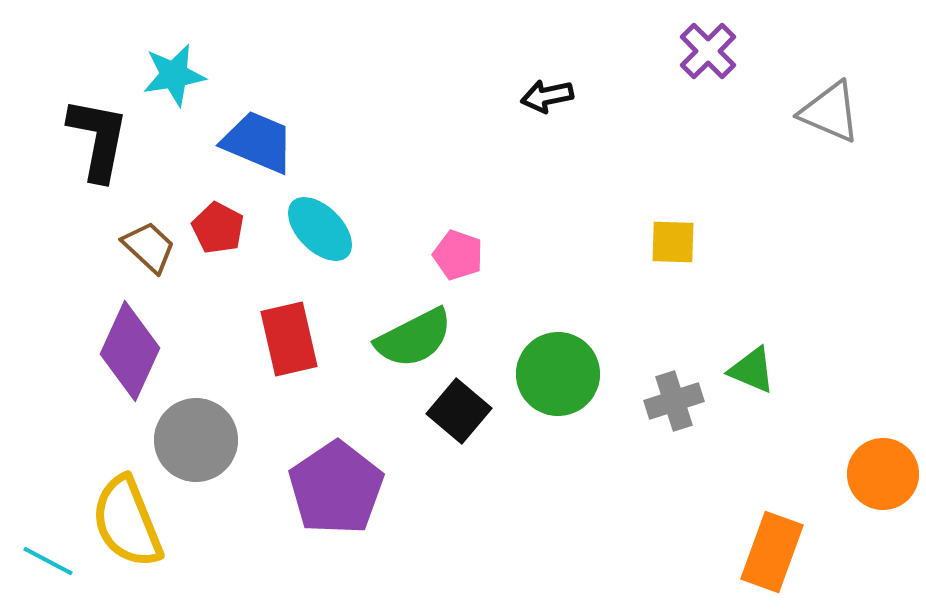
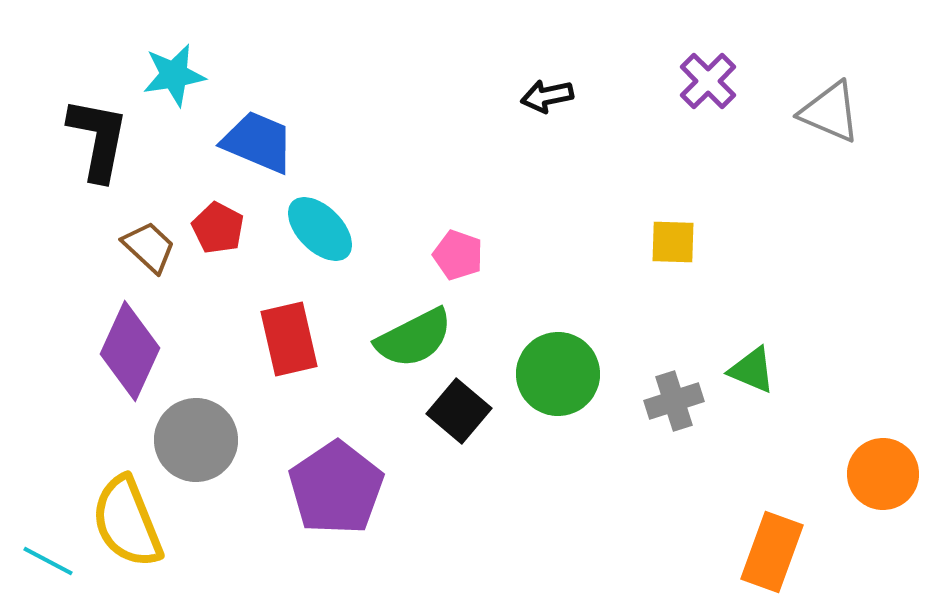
purple cross: moved 30 px down
